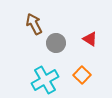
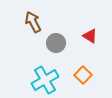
brown arrow: moved 1 px left, 2 px up
red triangle: moved 3 px up
orange square: moved 1 px right
